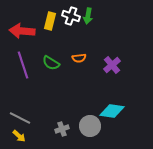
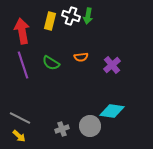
red arrow: rotated 75 degrees clockwise
orange semicircle: moved 2 px right, 1 px up
